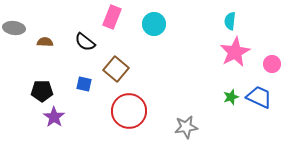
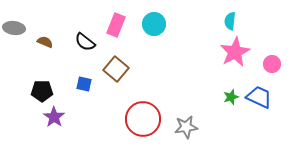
pink rectangle: moved 4 px right, 8 px down
brown semicircle: rotated 21 degrees clockwise
red circle: moved 14 px right, 8 px down
